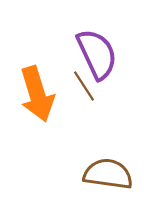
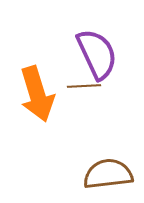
brown line: rotated 60 degrees counterclockwise
brown semicircle: rotated 15 degrees counterclockwise
